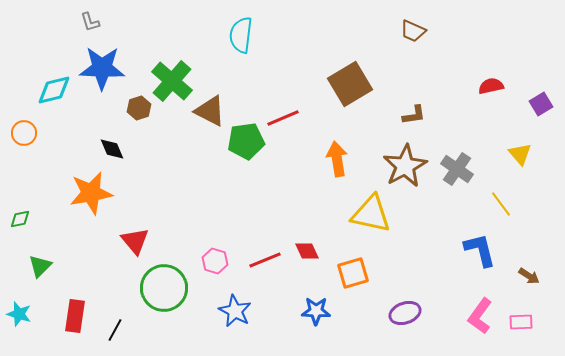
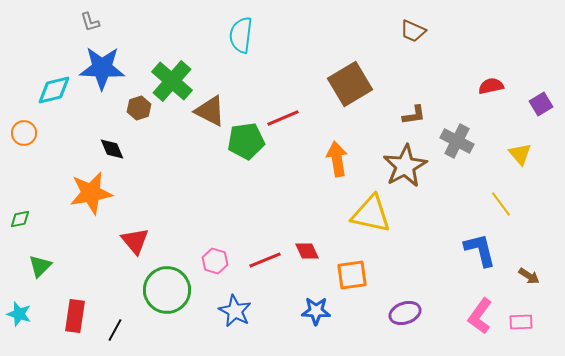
gray cross at (457, 169): moved 28 px up; rotated 8 degrees counterclockwise
orange square at (353, 273): moved 1 px left, 2 px down; rotated 8 degrees clockwise
green circle at (164, 288): moved 3 px right, 2 px down
